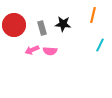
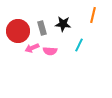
red circle: moved 4 px right, 6 px down
cyan line: moved 21 px left
pink arrow: moved 2 px up
